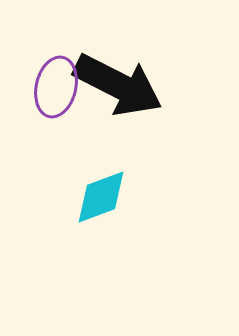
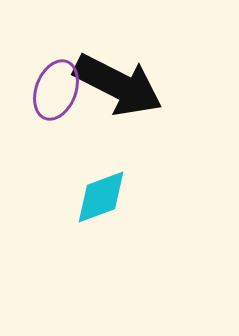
purple ellipse: moved 3 px down; rotated 8 degrees clockwise
